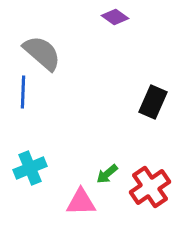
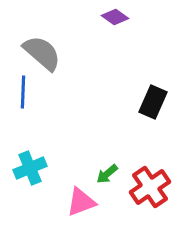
pink triangle: rotated 20 degrees counterclockwise
